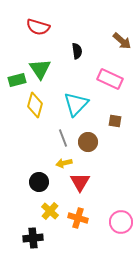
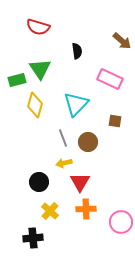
orange cross: moved 8 px right, 9 px up; rotated 18 degrees counterclockwise
